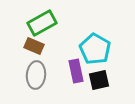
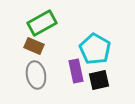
gray ellipse: rotated 16 degrees counterclockwise
